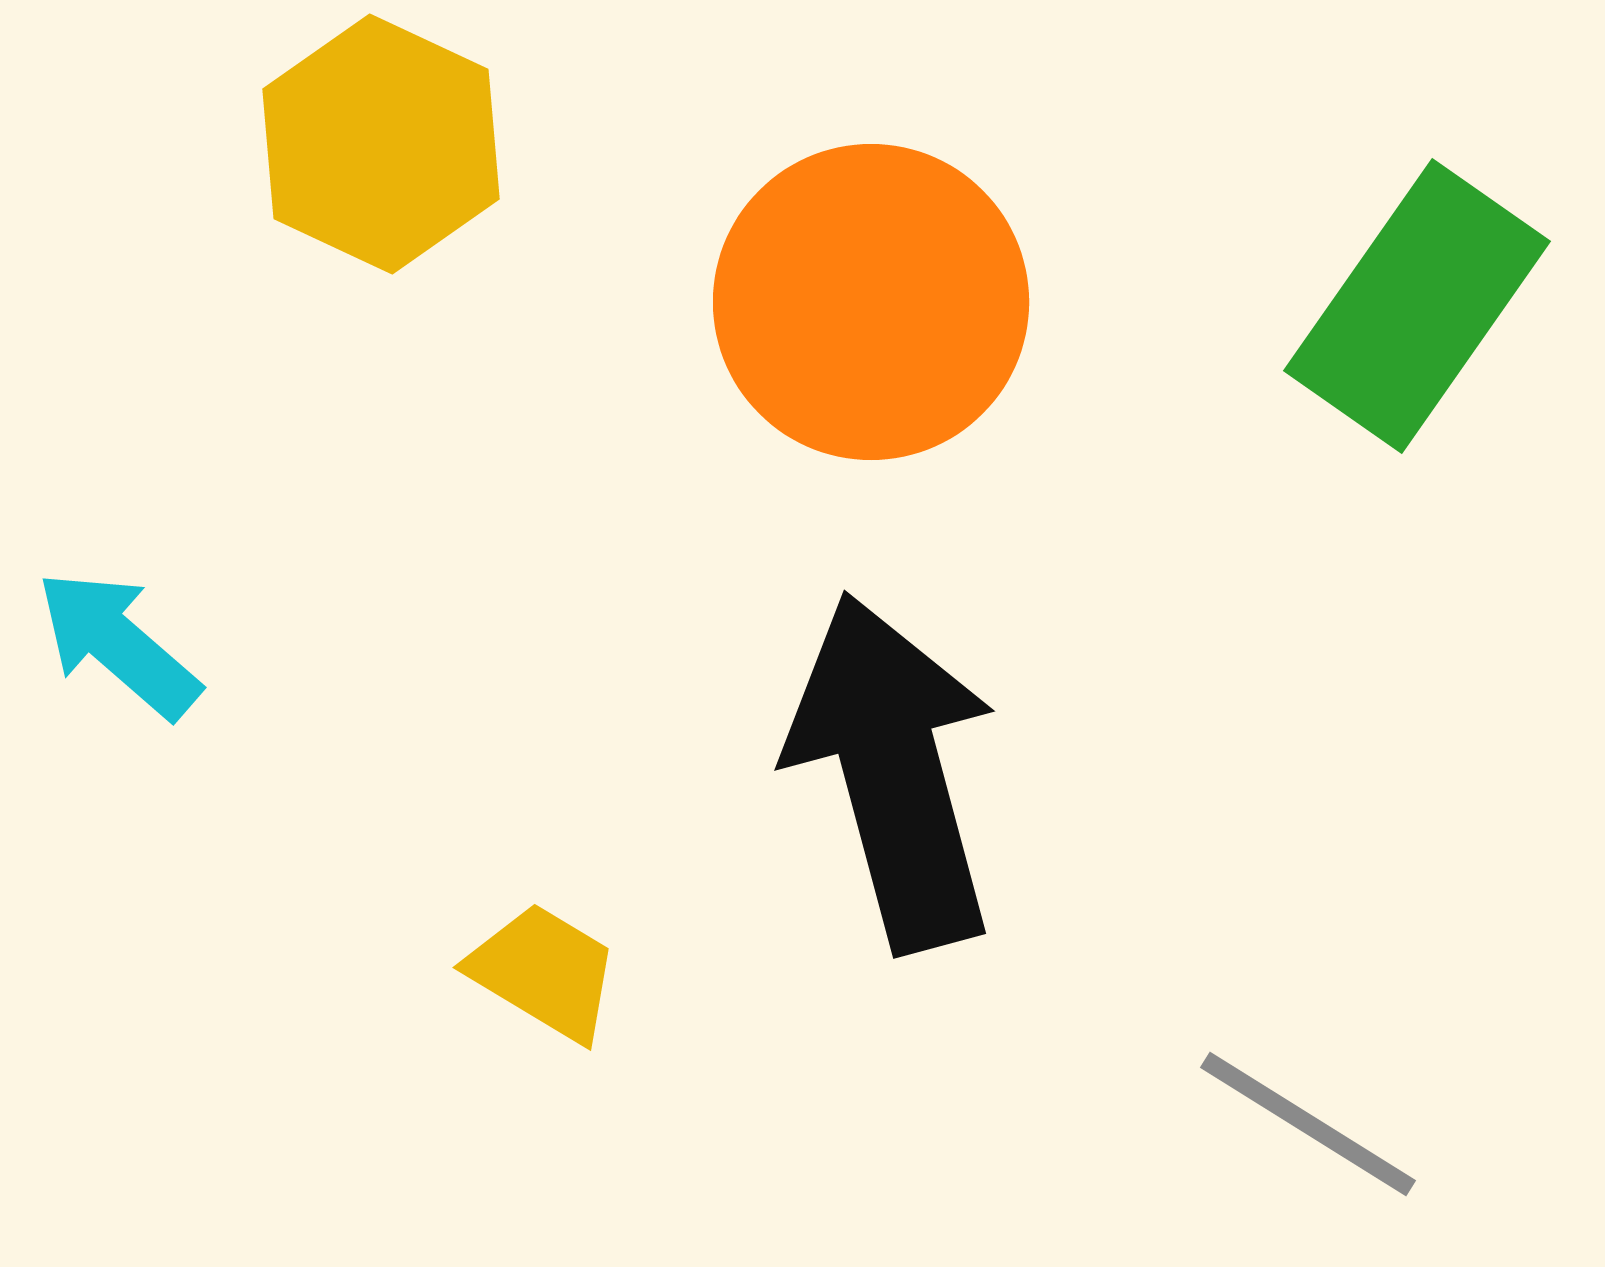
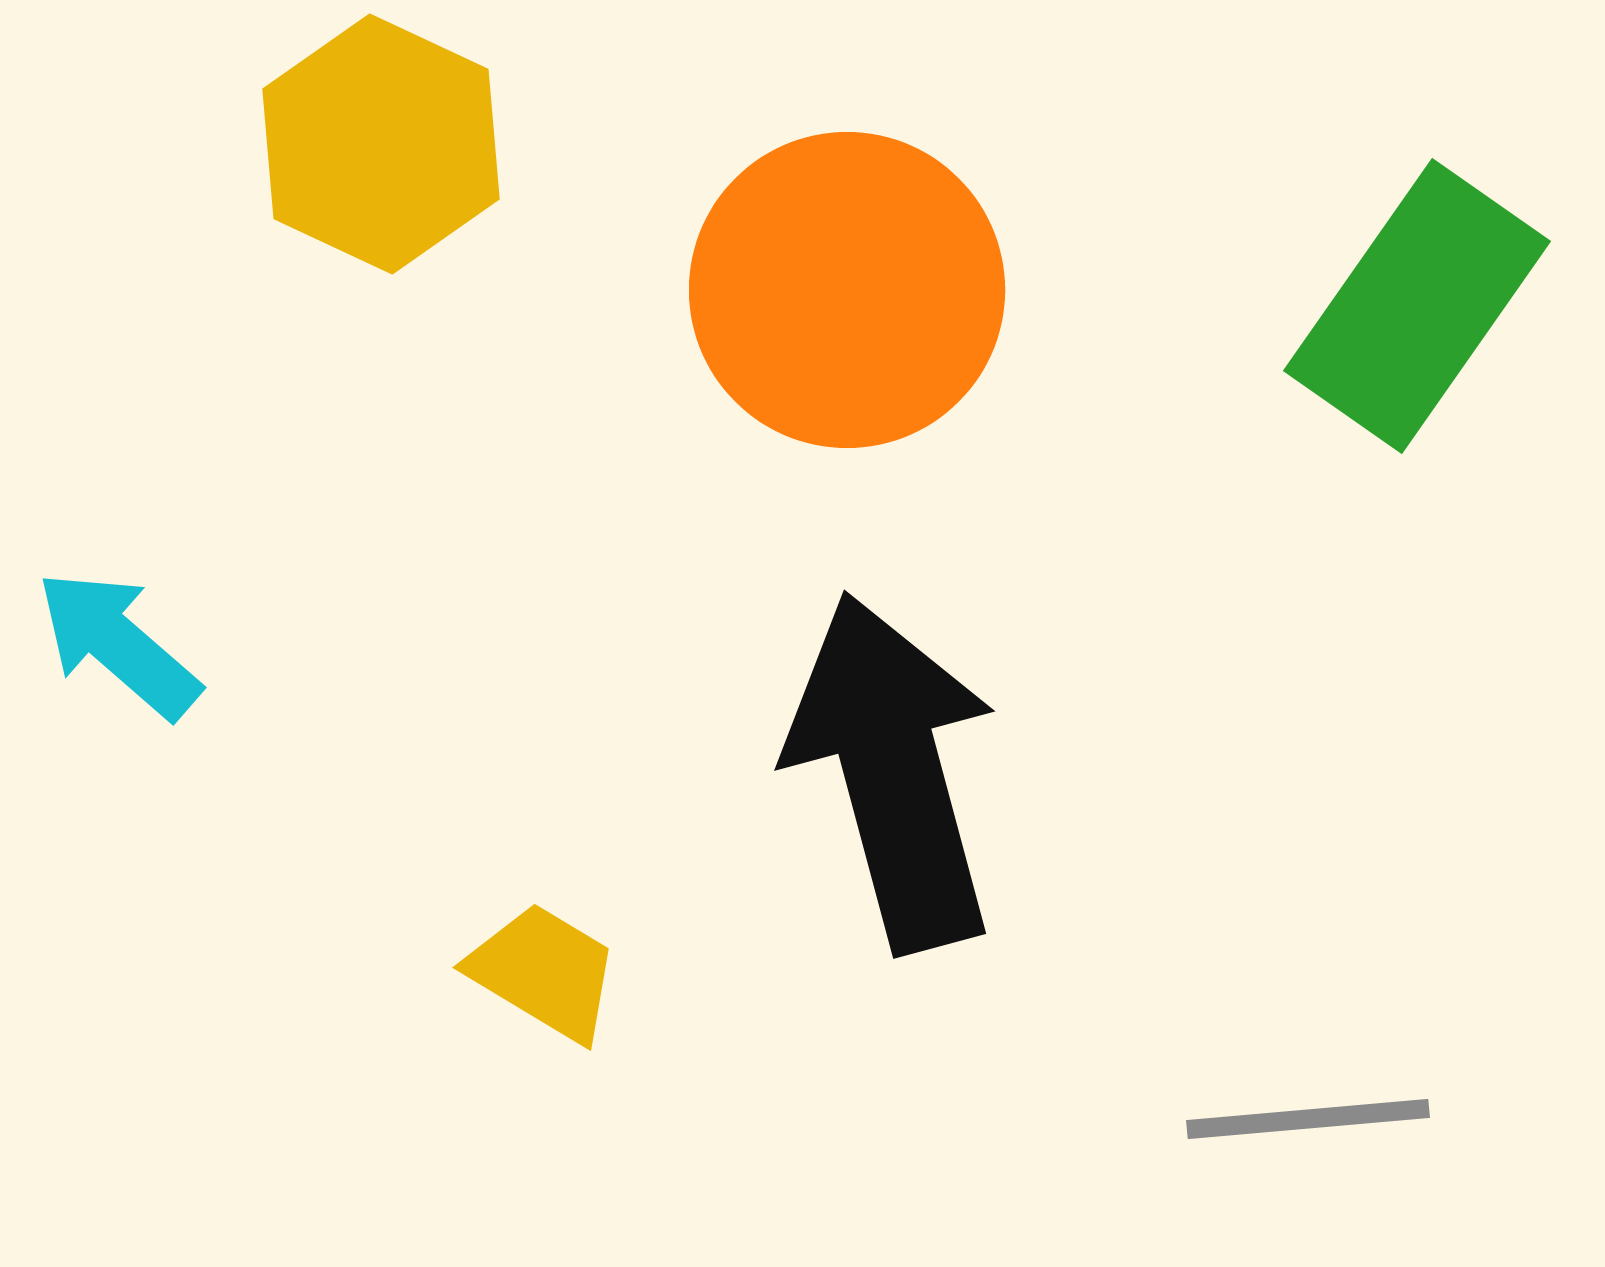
orange circle: moved 24 px left, 12 px up
gray line: moved 5 px up; rotated 37 degrees counterclockwise
